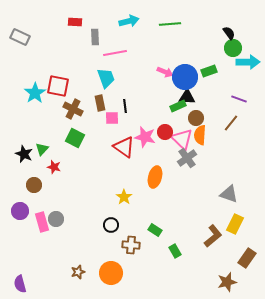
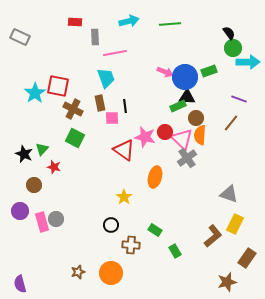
red triangle at (124, 147): moved 3 px down
